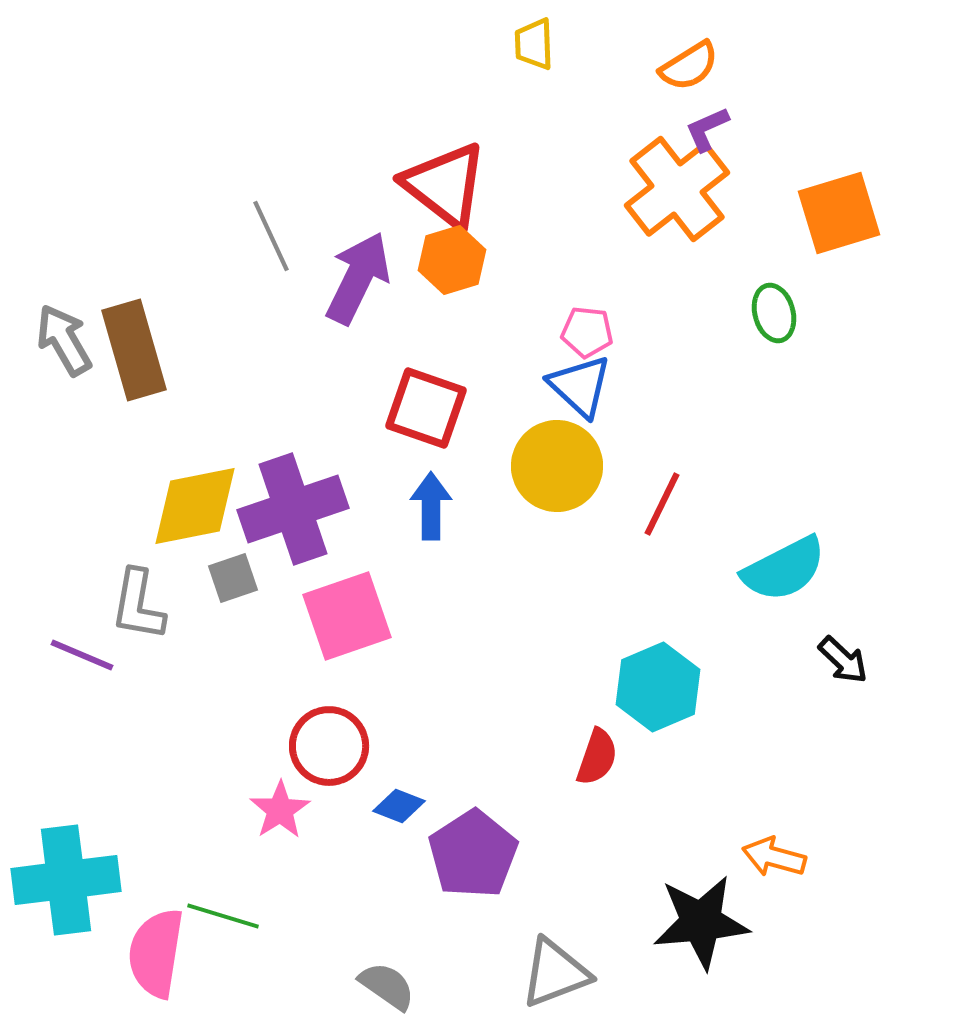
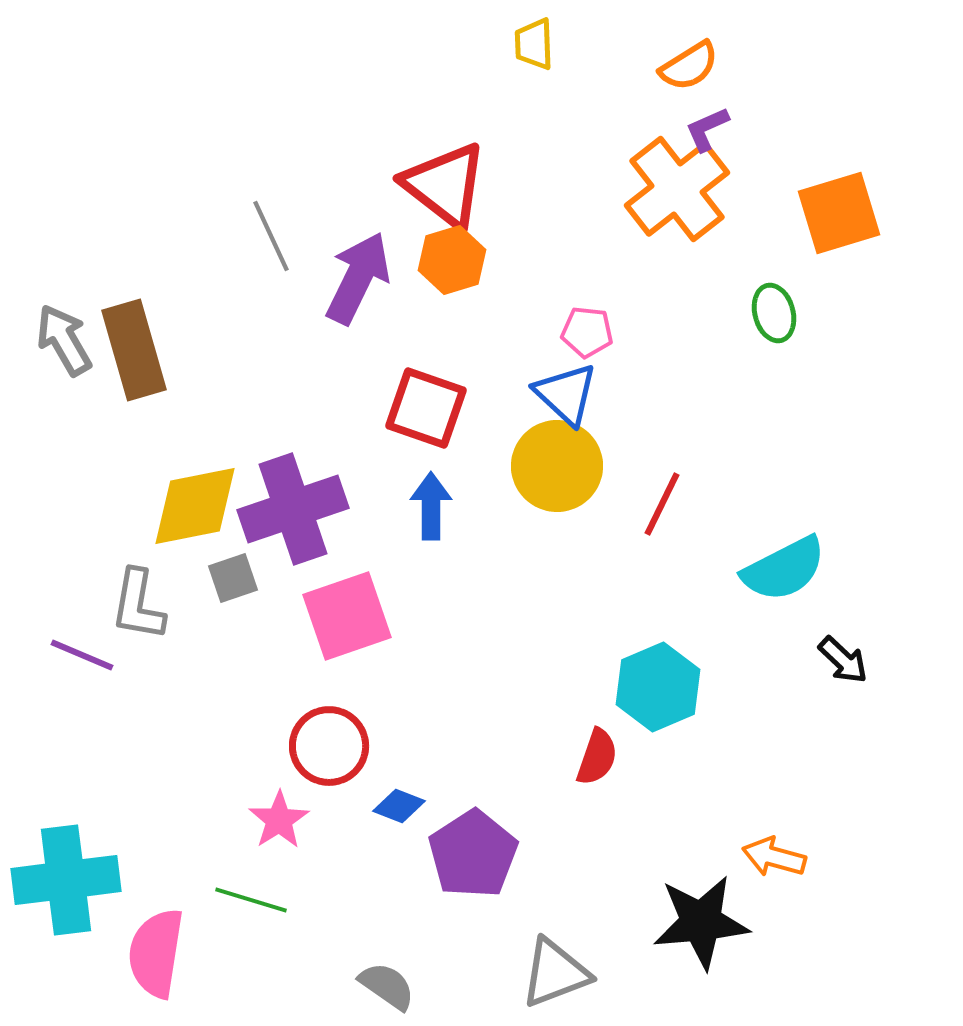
blue triangle: moved 14 px left, 8 px down
pink star: moved 1 px left, 10 px down
green line: moved 28 px right, 16 px up
